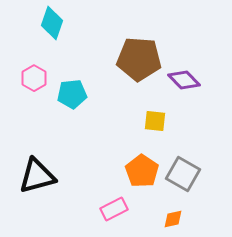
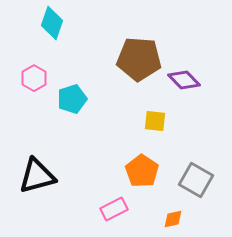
cyan pentagon: moved 5 px down; rotated 12 degrees counterclockwise
gray square: moved 13 px right, 6 px down
